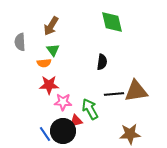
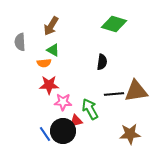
green diamond: moved 2 px right, 2 px down; rotated 60 degrees counterclockwise
green triangle: rotated 24 degrees counterclockwise
